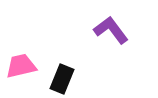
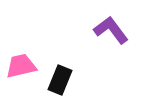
black rectangle: moved 2 px left, 1 px down
